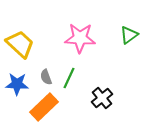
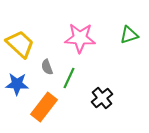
green triangle: rotated 18 degrees clockwise
gray semicircle: moved 1 px right, 10 px up
orange rectangle: rotated 8 degrees counterclockwise
